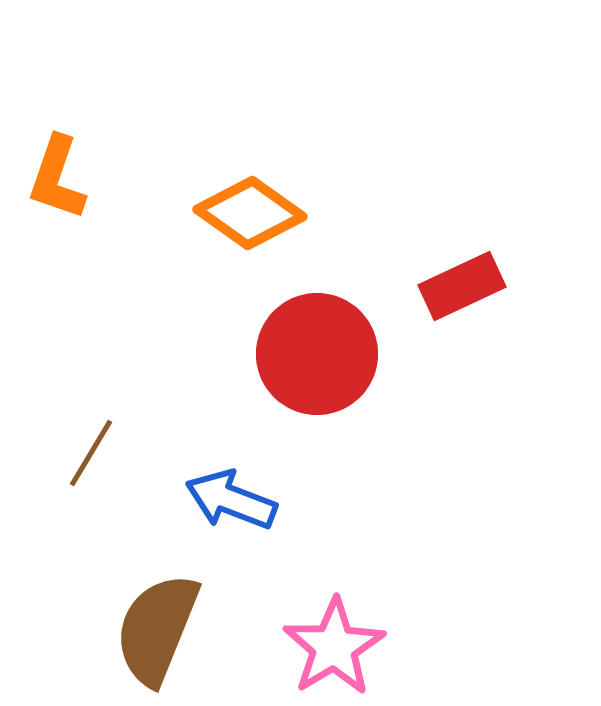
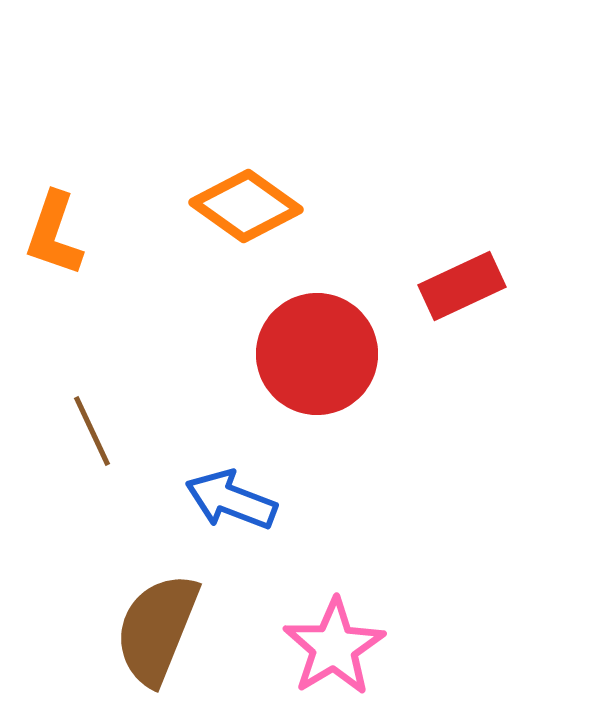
orange L-shape: moved 3 px left, 56 px down
orange diamond: moved 4 px left, 7 px up
brown line: moved 1 px right, 22 px up; rotated 56 degrees counterclockwise
